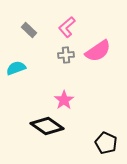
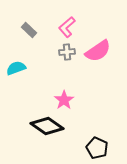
gray cross: moved 1 px right, 3 px up
black pentagon: moved 9 px left, 5 px down
